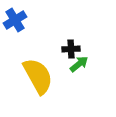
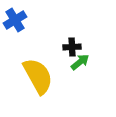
black cross: moved 1 px right, 2 px up
green arrow: moved 1 px right, 2 px up
